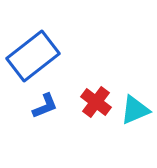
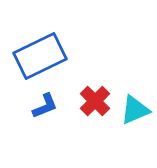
blue rectangle: moved 7 px right; rotated 12 degrees clockwise
red cross: moved 1 px left, 1 px up; rotated 8 degrees clockwise
